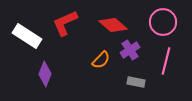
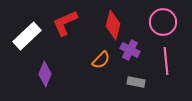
red diamond: rotated 64 degrees clockwise
white rectangle: rotated 76 degrees counterclockwise
purple cross: rotated 30 degrees counterclockwise
pink line: rotated 20 degrees counterclockwise
